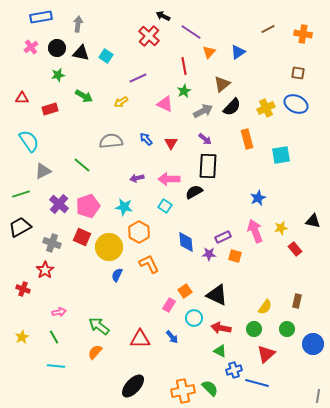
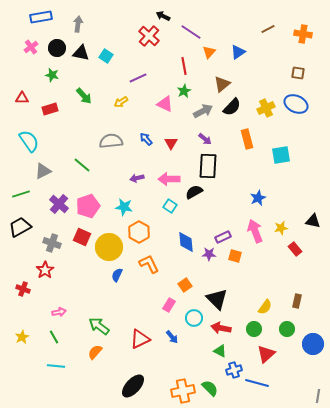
green star at (58, 75): moved 6 px left; rotated 24 degrees clockwise
green arrow at (84, 96): rotated 18 degrees clockwise
cyan square at (165, 206): moved 5 px right
orange square at (185, 291): moved 6 px up
black triangle at (217, 295): moved 4 px down; rotated 20 degrees clockwise
red triangle at (140, 339): rotated 25 degrees counterclockwise
